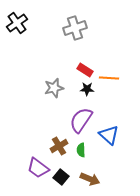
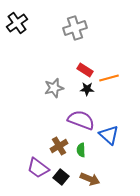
orange line: rotated 18 degrees counterclockwise
purple semicircle: rotated 76 degrees clockwise
